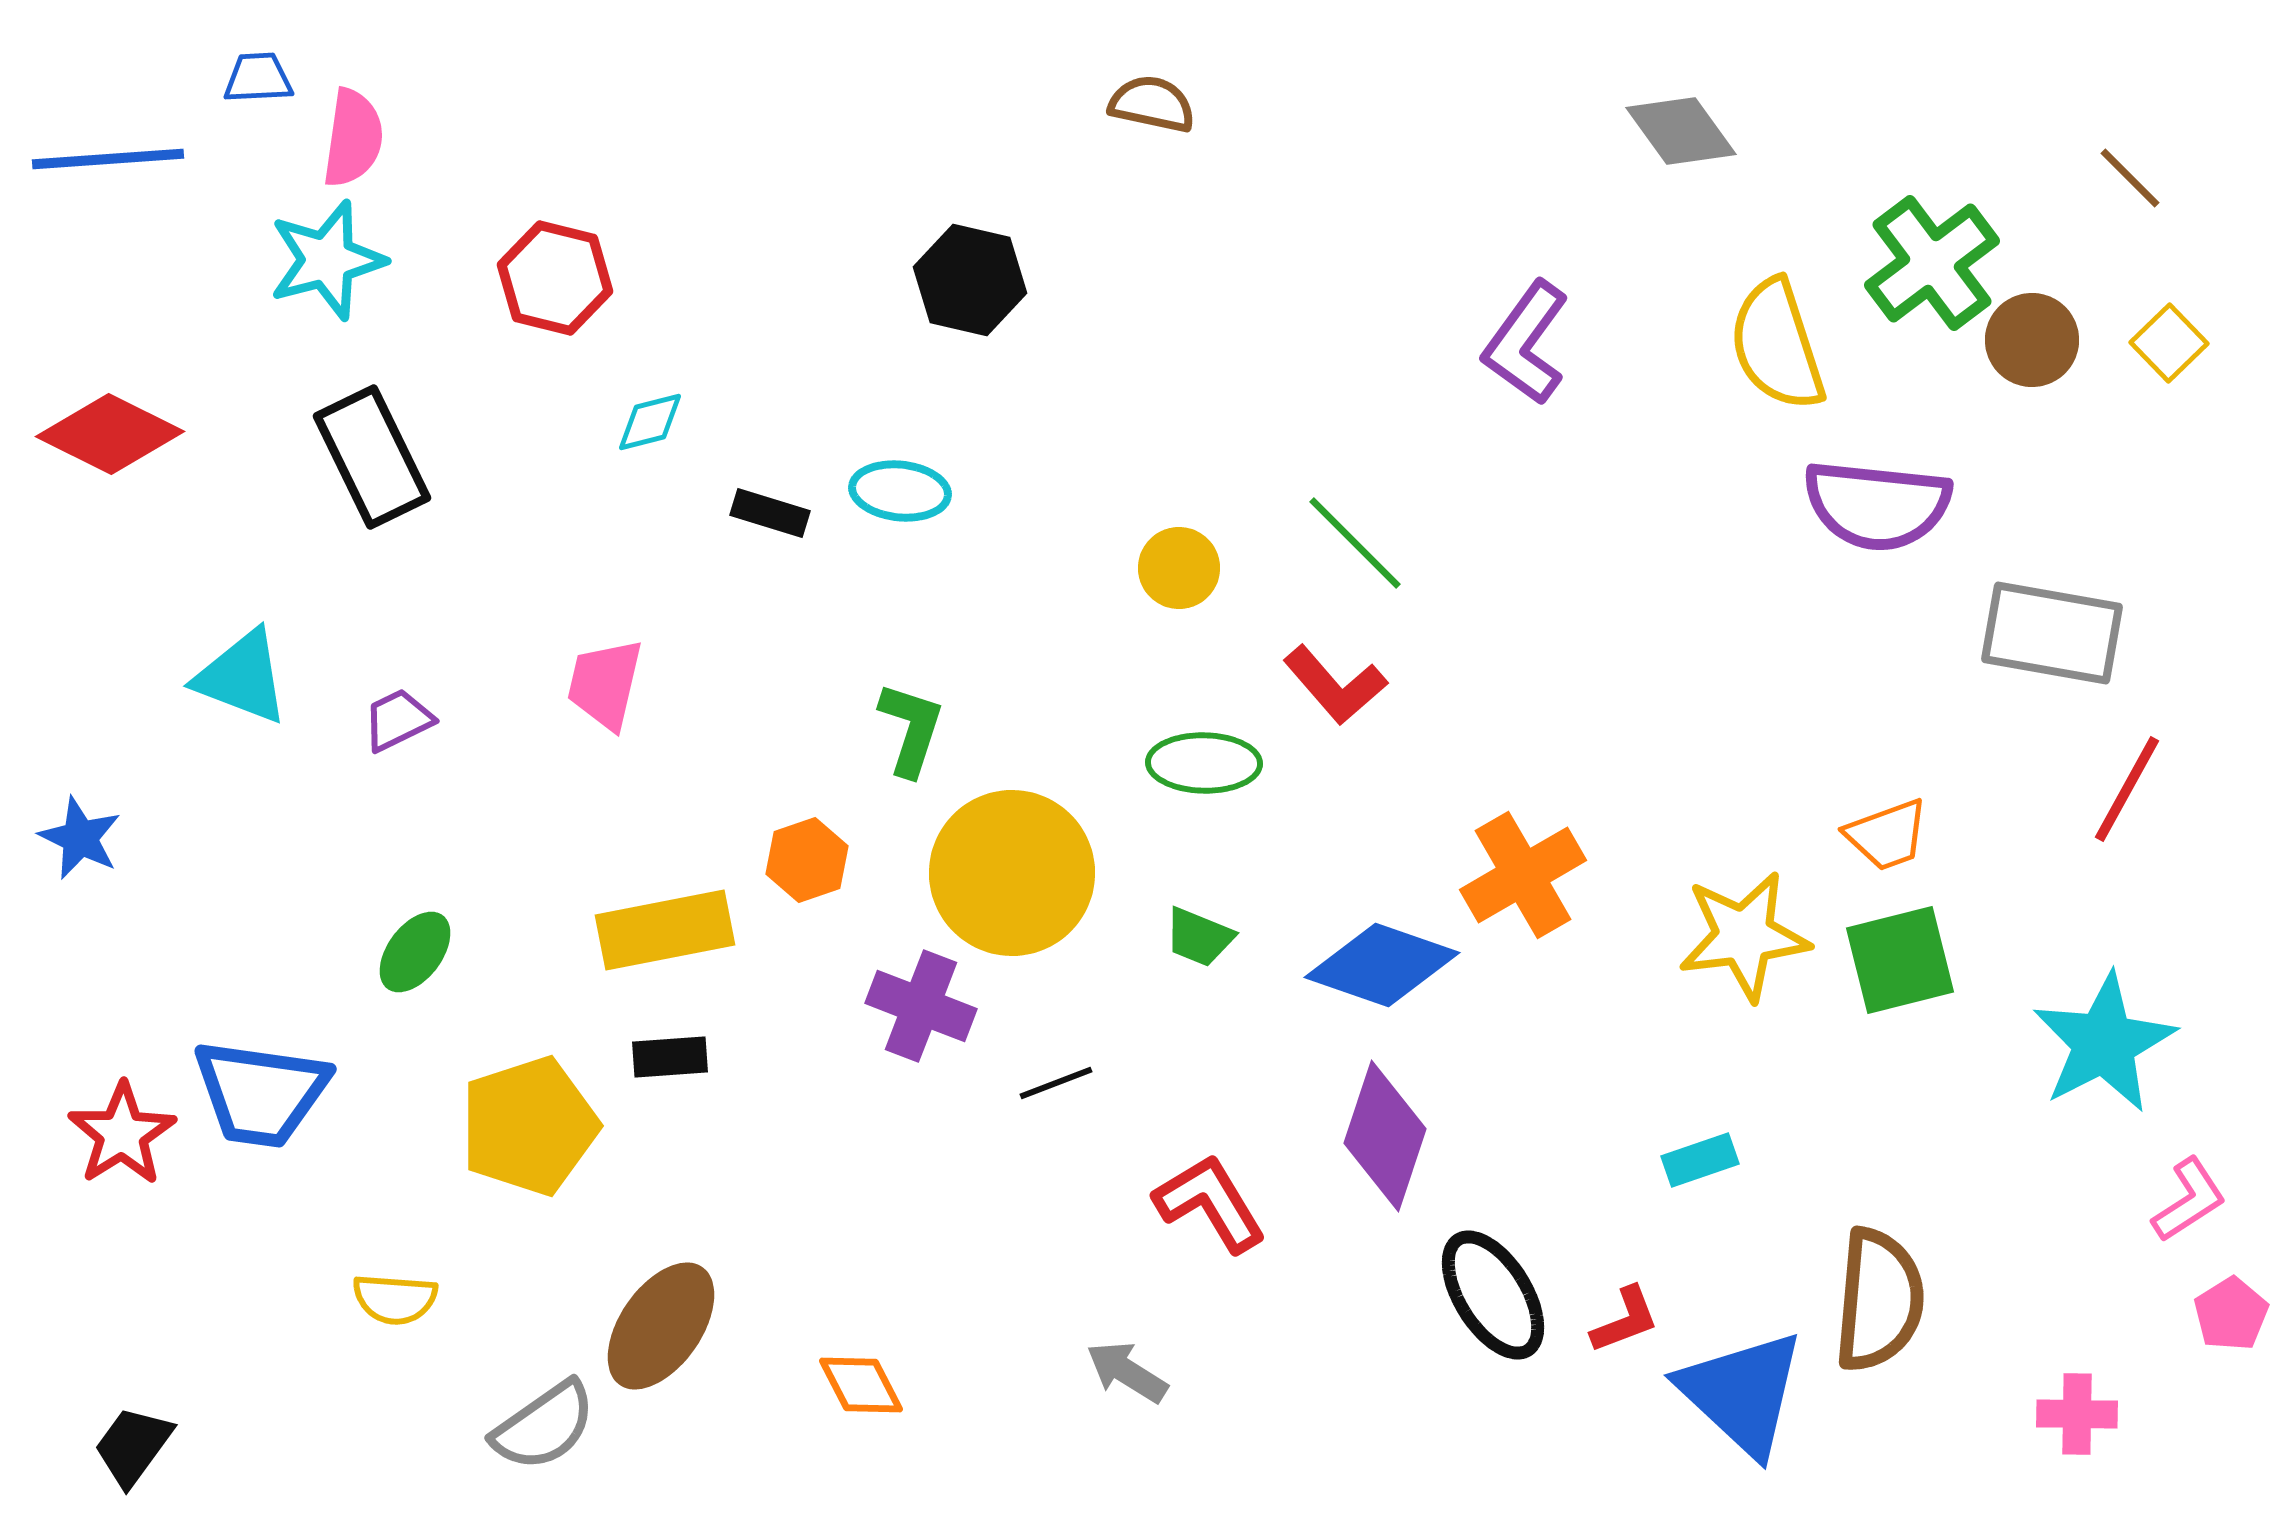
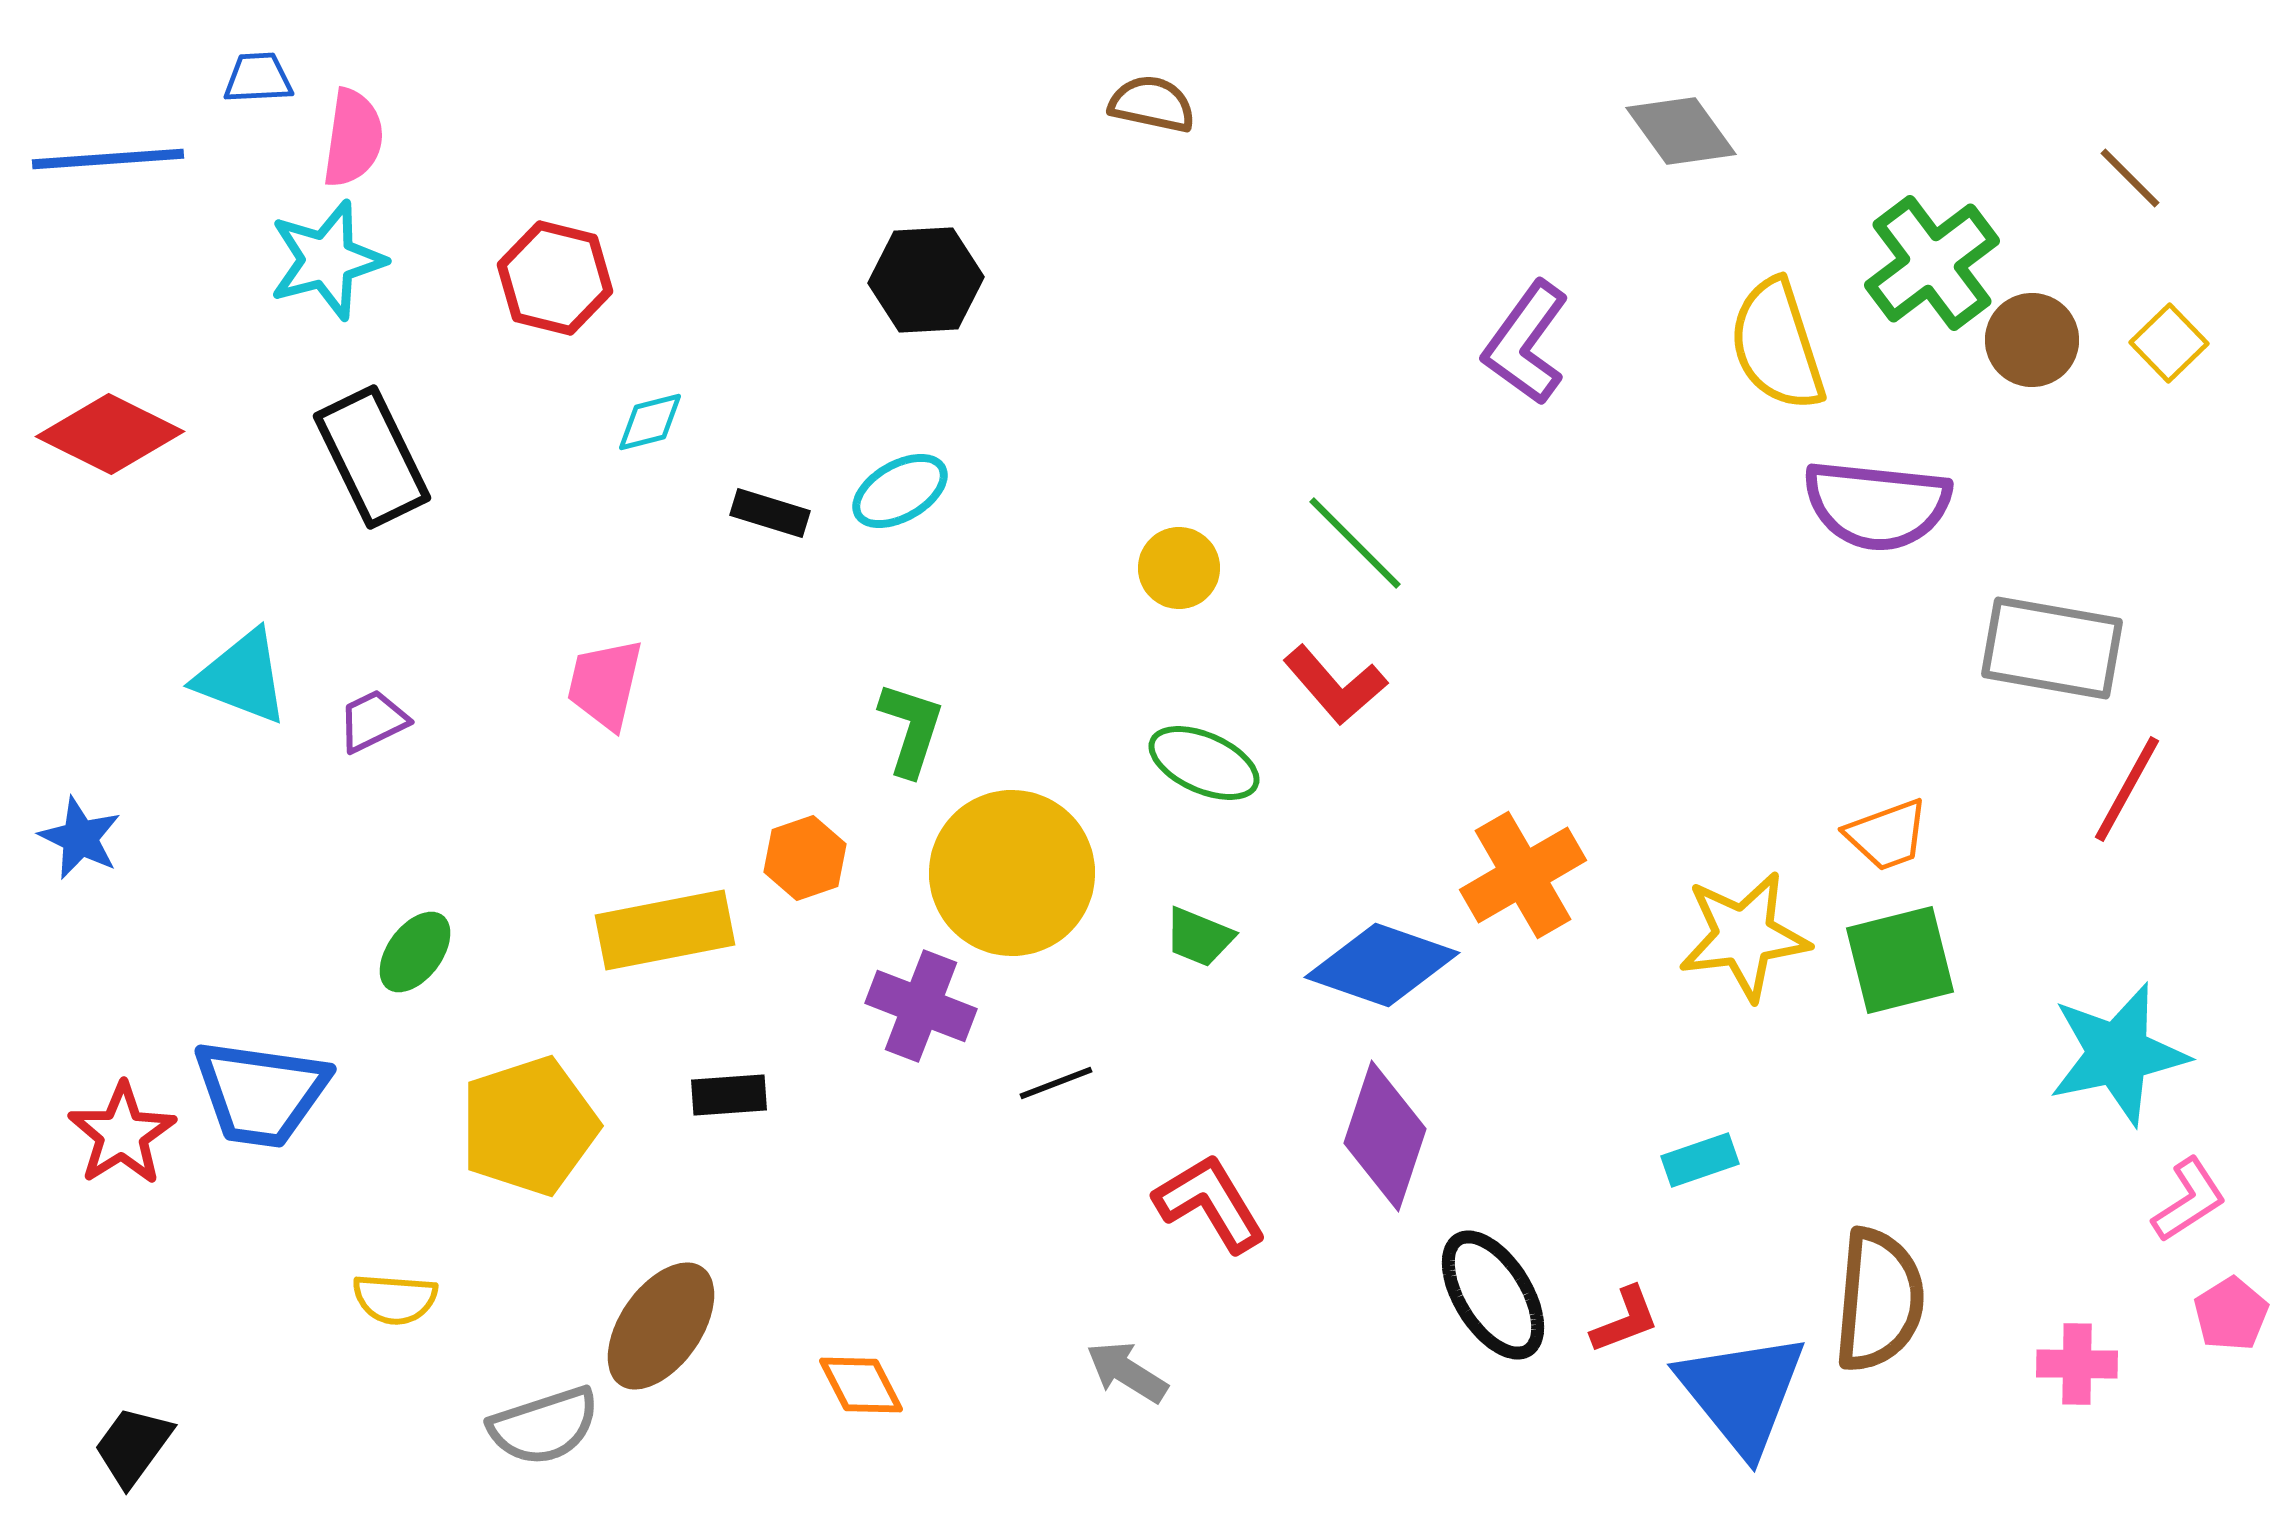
black hexagon at (970, 280): moved 44 px left; rotated 16 degrees counterclockwise
cyan ellipse at (900, 491): rotated 36 degrees counterclockwise
gray rectangle at (2052, 633): moved 15 px down
purple trapezoid at (398, 720): moved 25 px left, 1 px down
green ellipse at (1204, 763): rotated 23 degrees clockwise
orange hexagon at (807, 860): moved 2 px left, 2 px up
cyan star at (2104, 1043): moved 14 px right, 11 px down; rotated 15 degrees clockwise
black rectangle at (670, 1057): moved 59 px right, 38 px down
blue triangle at (1742, 1393): rotated 8 degrees clockwise
pink cross at (2077, 1414): moved 50 px up
gray semicircle at (544, 1426): rotated 17 degrees clockwise
